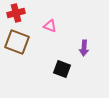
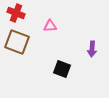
red cross: rotated 36 degrees clockwise
pink triangle: rotated 24 degrees counterclockwise
purple arrow: moved 8 px right, 1 px down
